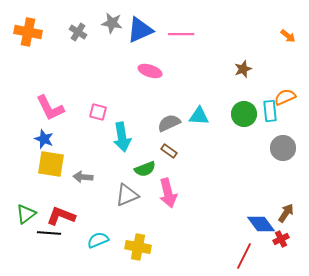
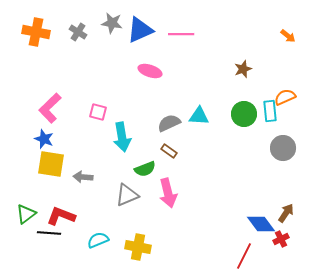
orange cross: moved 8 px right
pink L-shape: rotated 72 degrees clockwise
